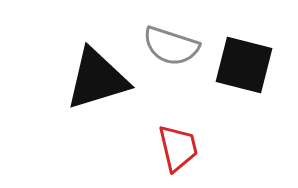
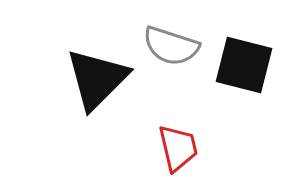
black triangle: rotated 28 degrees counterclockwise
